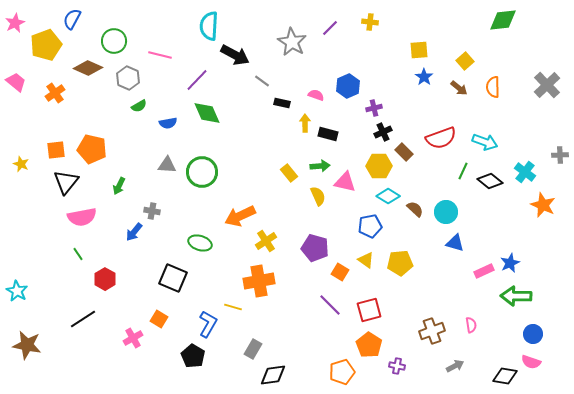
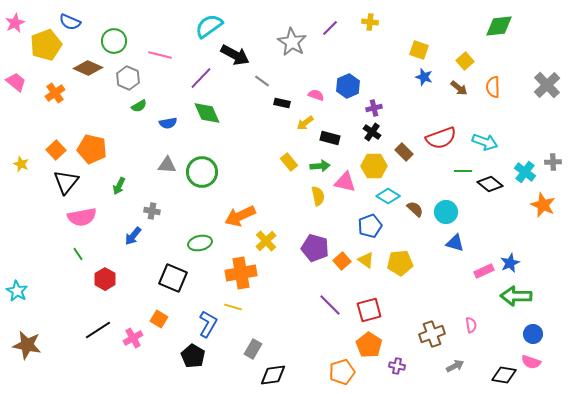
blue semicircle at (72, 19): moved 2 px left, 3 px down; rotated 95 degrees counterclockwise
green diamond at (503, 20): moved 4 px left, 6 px down
cyan semicircle at (209, 26): rotated 52 degrees clockwise
yellow square at (419, 50): rotated 24 degrees clockwise
blue star at (424, 77): rotated 18 degrees counterclockwise
purple line at (197, 80): moved 4 px right, 2 px up
yellow arrow at (305, 123): rotated 126 degrees counterclockwise
black cross at (383, 132): moved 11 px left; rotated 30 degrees counterclockwise
black rectangle at (328, 134): moved 2 px right, 4 px down
orange square at (56, 150): rotated 36 degrees counterclockwise
gray cross at (560, 155): moved 7 px left, 7 px down
yellow hexagon at (379, 166): moved 5 px left
green line at (463, 171): rotated 66 degrees clockwise
yellow rectangle at (289, 173): moved 11 px up
black diamond at (490, 181): moved 3 px down
yellow semicircle at (318, 196): rotated 12 degrees clockwise
blue pentagon at (370, 226): rotated 10 degrees counterclockwise
blue arrow at (134, 232): moved 1 px left, 4 px down
yellow cross at (266, 241): rotated 10 degrees counterclockwise
green ellipse at (200, 243): rotated 30 degrees counterclockwise
orange square at (340, 272): moved 2 px right, 11 px up; rotated 18 degrees clockwise
orange cross at (259, 281): moved 18 px left, 8 px up
black line at (83, 319): moved 15 px right, 11 px down
brown cross at (432, 331): moved 3 px down
black diamond at (505, 376): moved 1 px left, 1 px up
